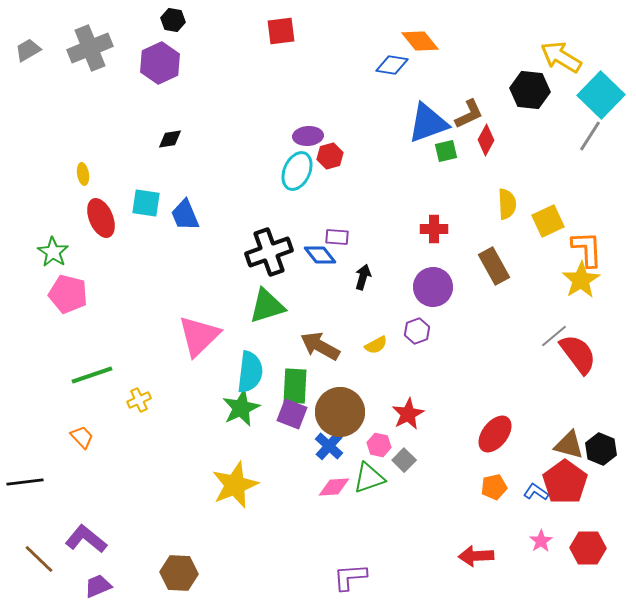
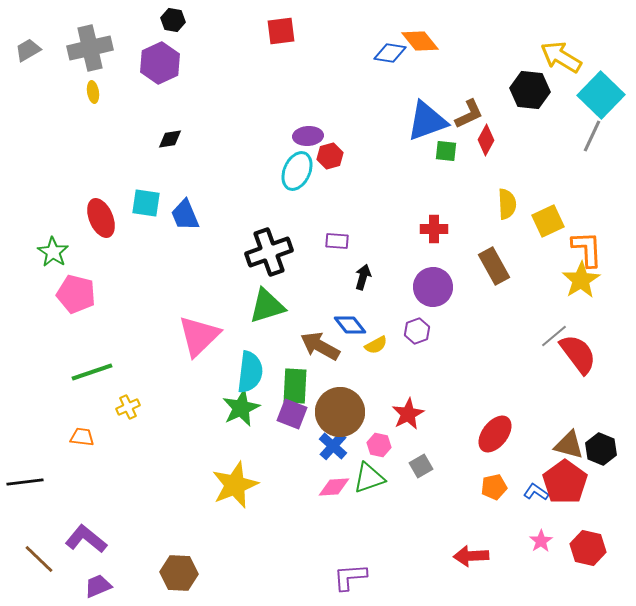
gray cross at (90, 48): rotated 9 degrees clockwise
blue diamond at (392, 65): moved 2 px left, 12 px up
blue triangle at (428, 123): moved 1 px left, 2 px up
gray line at (590, 136): moved 2 px right; rotated 8 degrees counterclockwise
green square at (446, 151): rotated 20 degrees clockwise
yellow ellipse at (83, 174): moved 10 px right, 82 px up
purple rectangle at (337, 237): moved 4 px down
blue diamond at (320, 255): moved 30 px right, 70 px down
pink pentagon at (68, 294): moved 8 px right
green line at (92, 375): moved 3 px up
yellow cross at (139, 400): moved 11 px left, 7 px down
orange trapezoid at (82, 437): rotated 40 degrees counterclockwise
blue cross at (329, 446): moved 4 px right
gray square at (404, 460): moved 17 px right, 6 px down; rotated 15 degrees clockwise
red hexagon at (588, 548): rotated 12 degrees clockwise
red arrow at (476, 556): moved 5 px left
